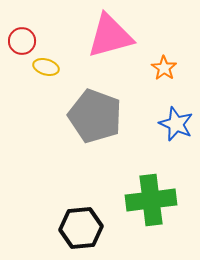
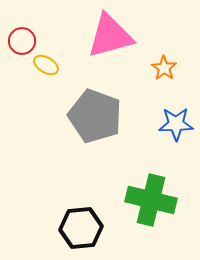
yellow ellipse: moved 2 px up; rotated 15 degrees clockwise
blue star: rotated 24 degrees counterclockwise
green cross: rotated 21 degrees clockwise
